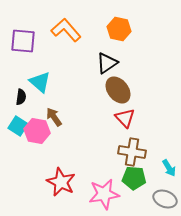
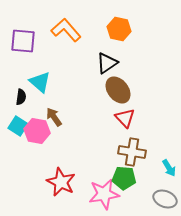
green pentagon: moved 10 px left
